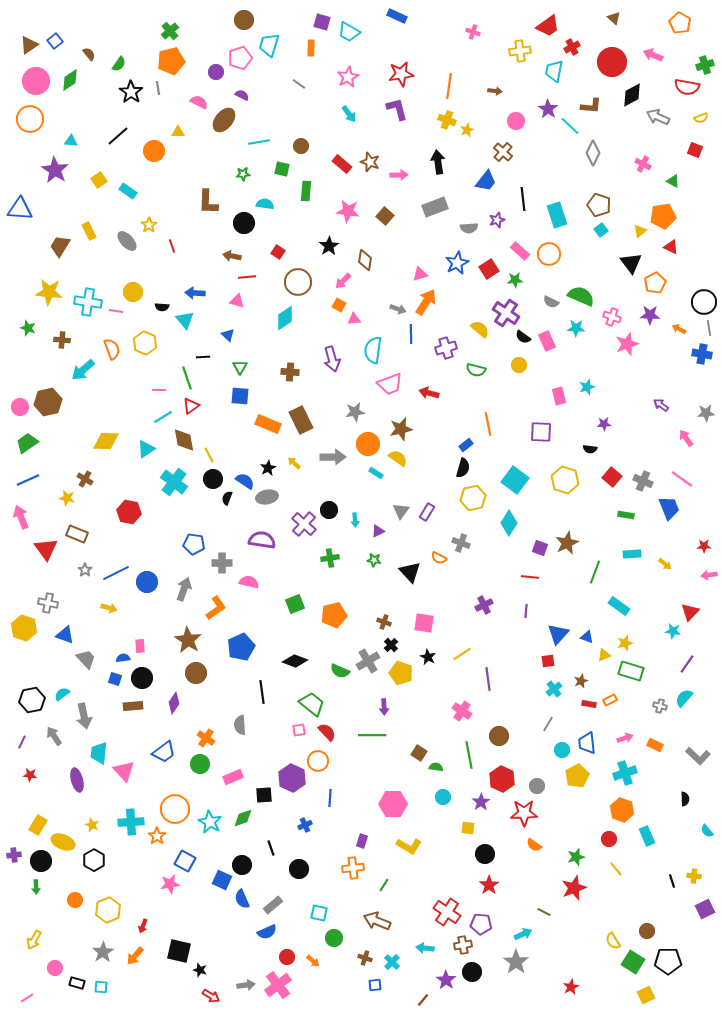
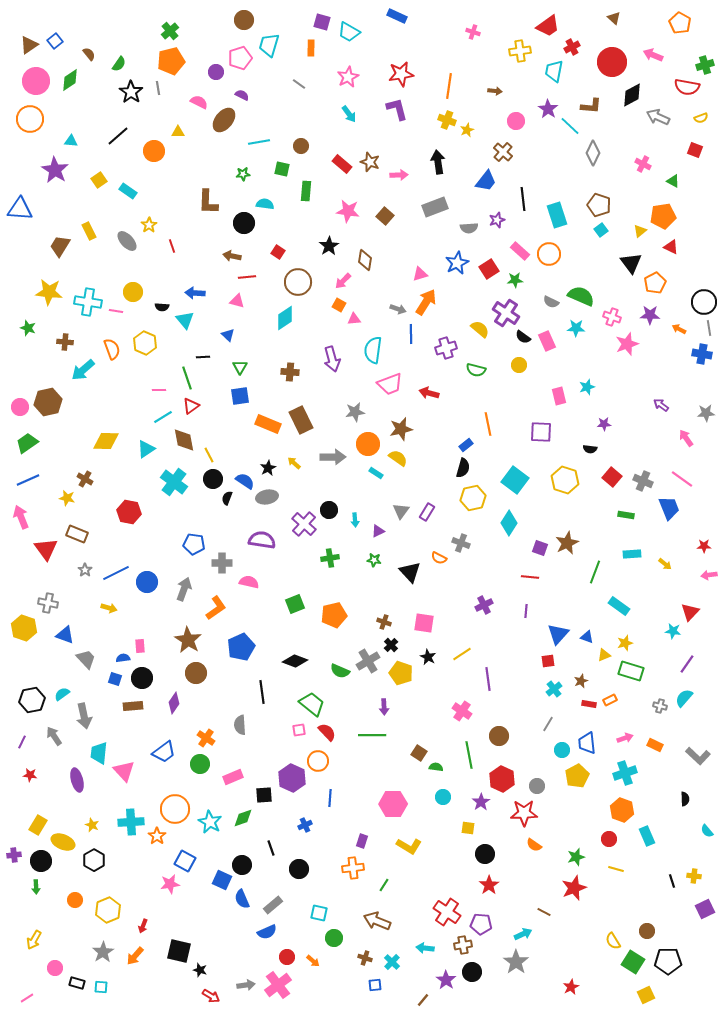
brown cross at (62, 340): moved 3 px right, 2 px down
blue square at (240, 396): rotated 12 degrees counterclockwise
yellow line at (616, 869): rotated 35 degrees counterclockwise
